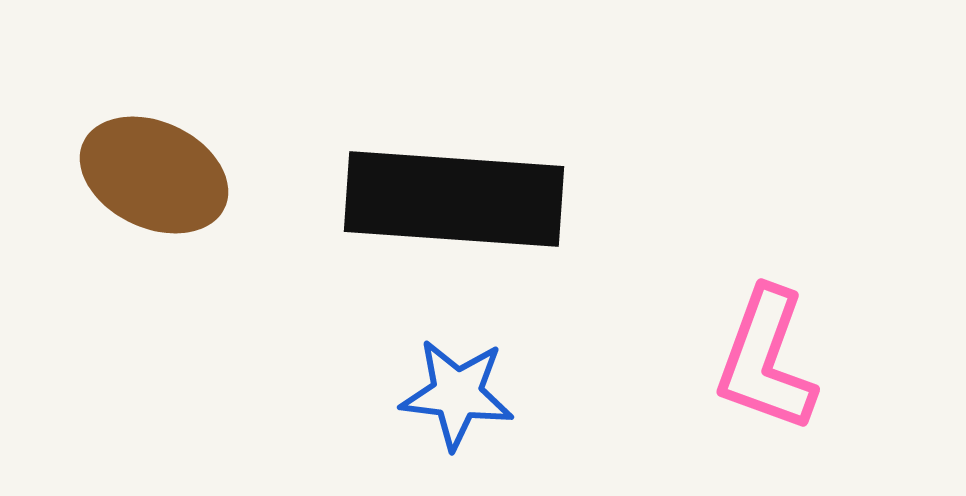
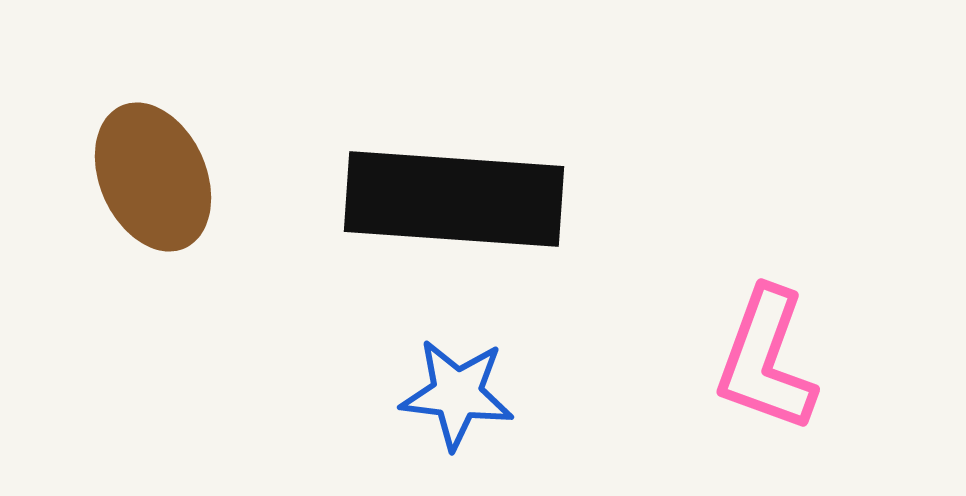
brown ellipse: moved 1 px left, 2 px down; rotated 41 degrees clockwise
